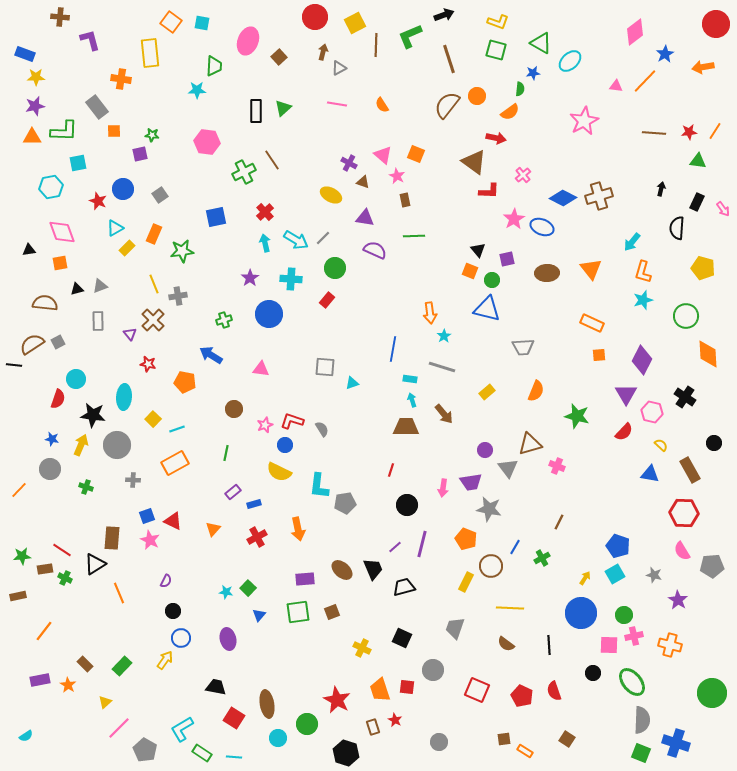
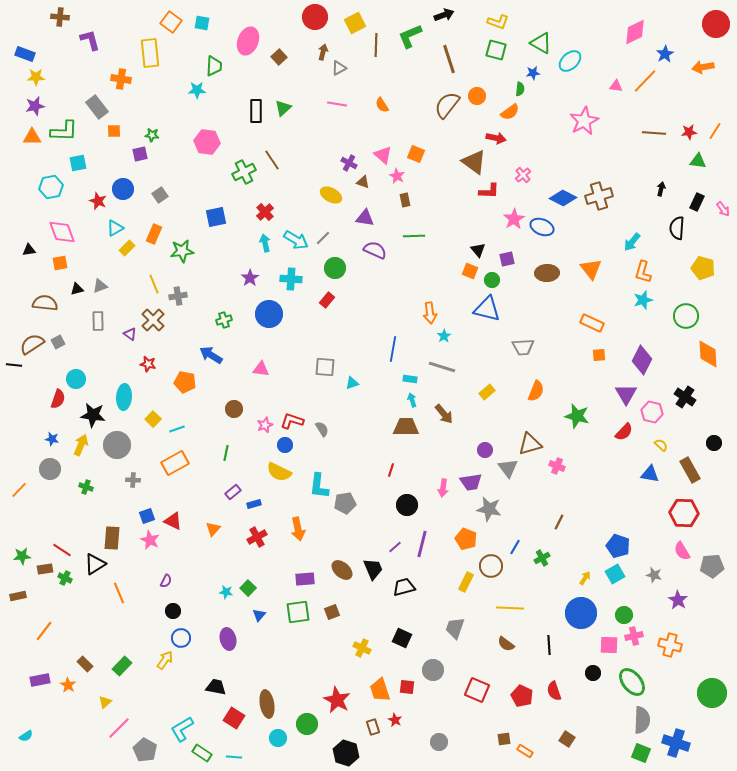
pink diamond at (635, 32): rotated 12 degrees clockwise
purple triangle at (130, 334): rotated 16 degrees counterclockwise
